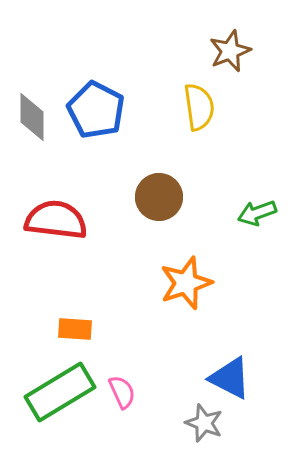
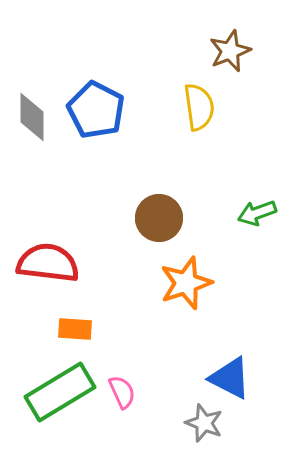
brown circle: moved 21 px down
red semicircle: moved 8 px left, 43 px down
